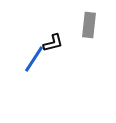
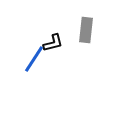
gray rectangle: moved 3 px left, 5 px down
